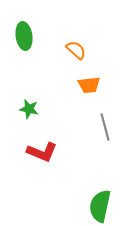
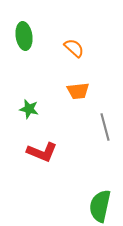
orange semicircle: moved 2 px left, 2 px up
orange trapezoid: moved 11 px left, 6 px down
